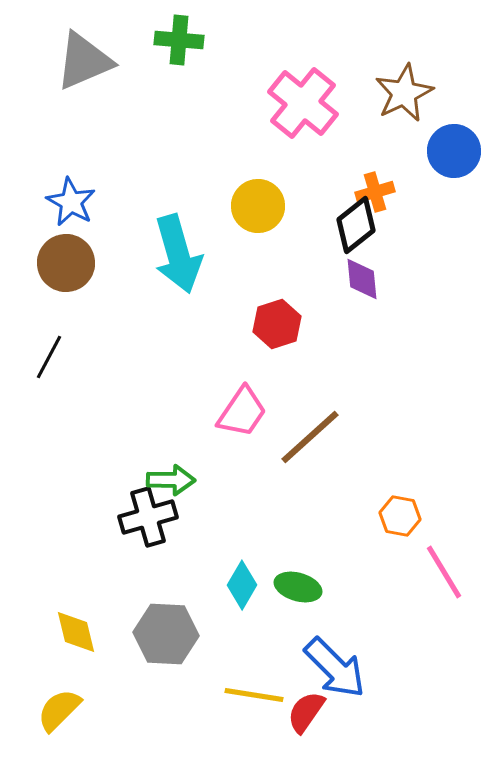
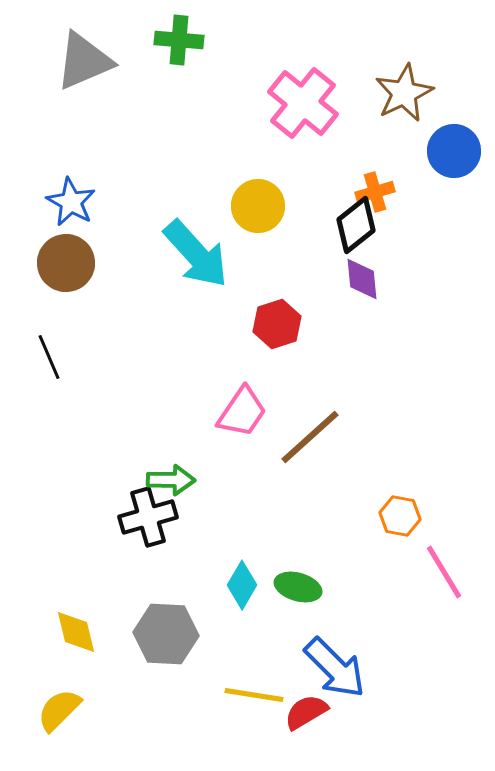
cyan arrow: moved 18 px right; rotated 26 degrees counterclockwise
black line: rotated 51 degrees counterclockwise
red semicircle: rotated 24 degrees clockwise
